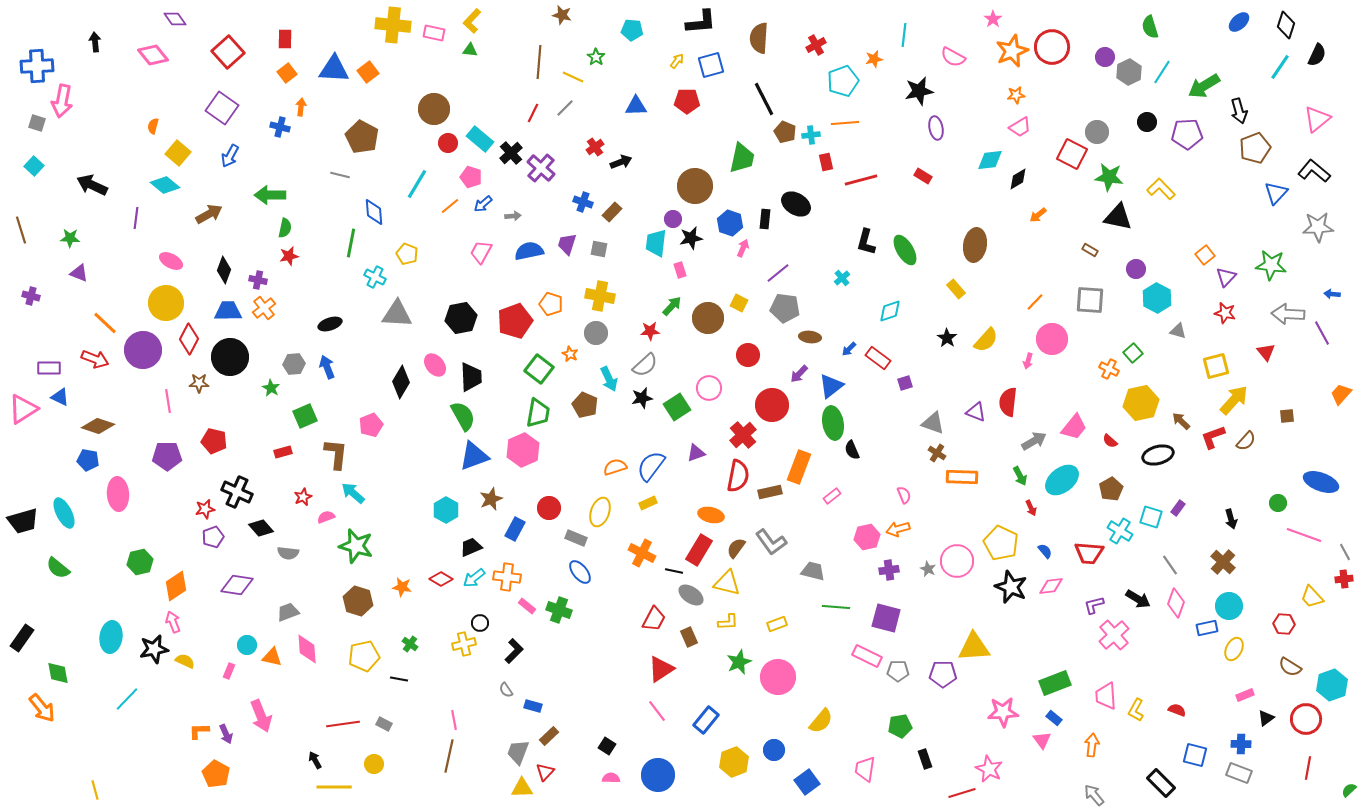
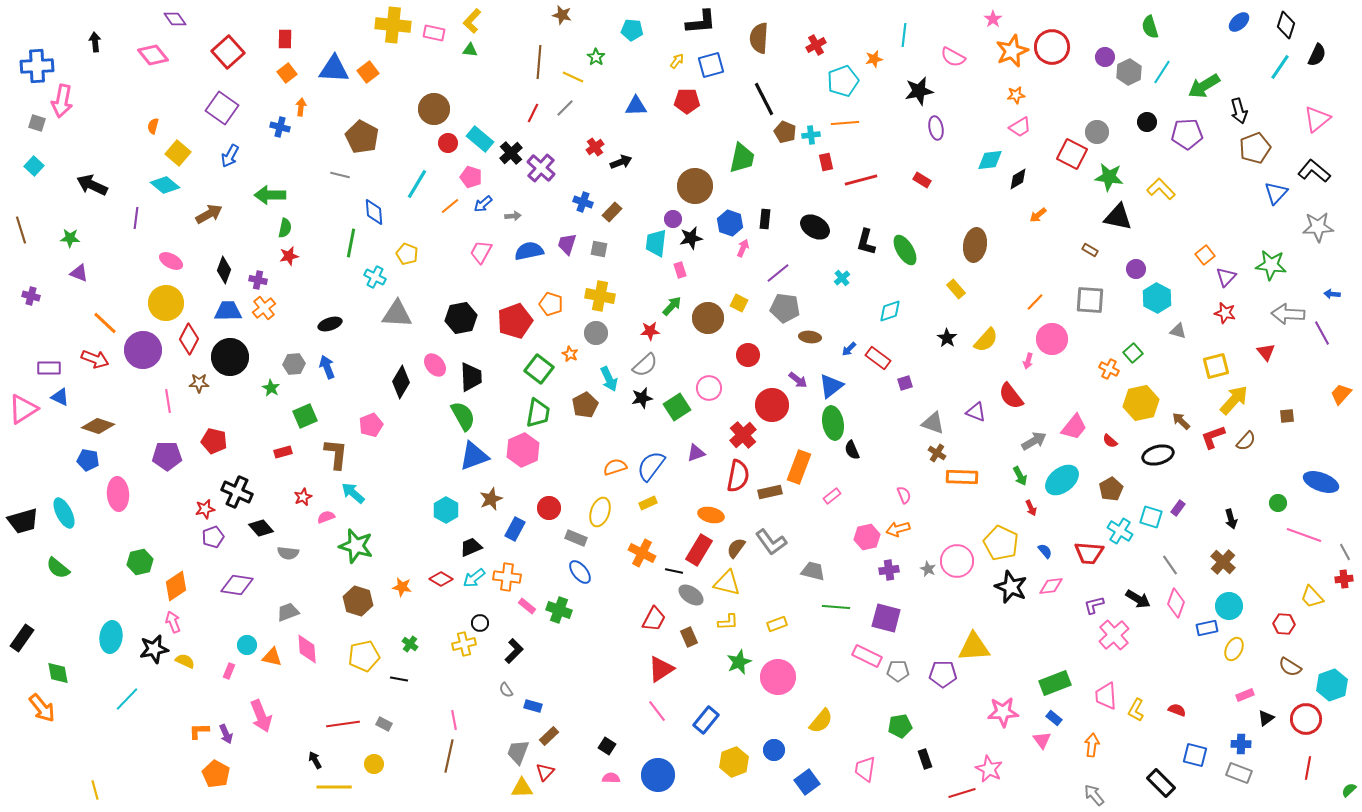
red rectangle at (923, 176): moved 1 px left, 4 px down
black ellipse at (796, 204): moved 19 px right, 23 px down
purple arrow at (799, 374): moved 1 px left, 6 px down; rotated 96 degrees counterclockwise
red semicircle at (1008, 402): moved 3 px right, 6 px up; rotated 44 degrees counterclockwise
brown pentagon at (585, 405): rotated 20 degrees clockwise
